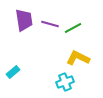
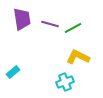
purple trapezoid: moved 2 px left, 1 px up
yellow L-shape: moved 1 px up
